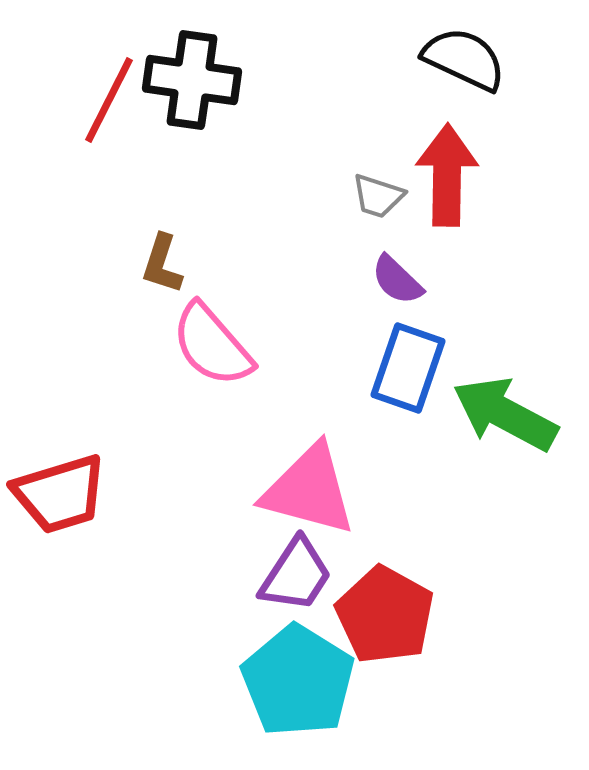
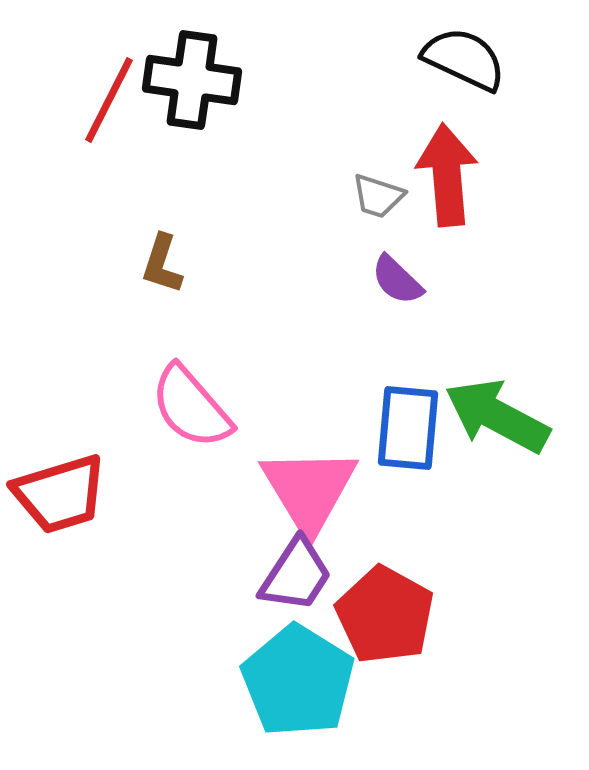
red arrow: rotated 6 degrees counterclockwise
pink semicircle: moved 21 px left, 62 px down
blue rectangle: moved 60 px down; rotated 14 degrees counterclockwise
green arrow: moved 8 px left, 2 px down
pink triangle: rotated 44 degrees clockwise
